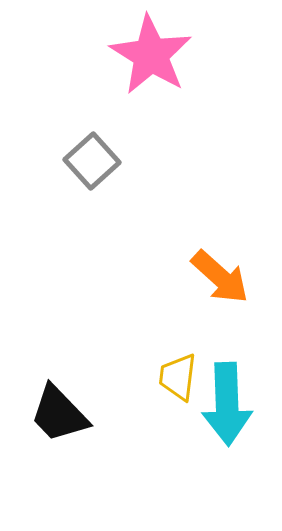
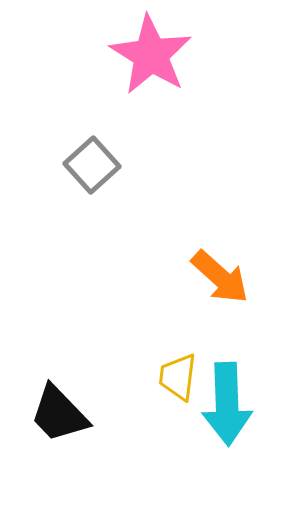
gray square: moved 4 px down
